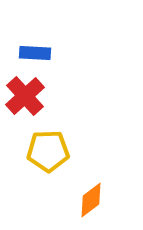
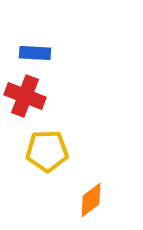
red cross: rotated 27 degrees counterclockwise
yellow pentagon: moved 1 px left
